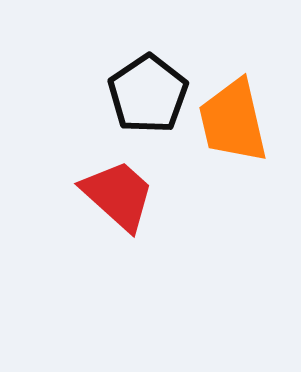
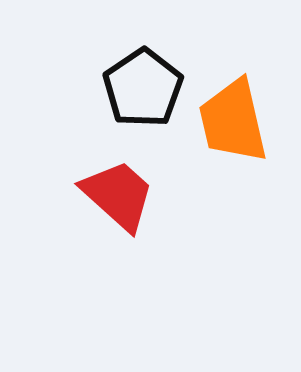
black pentagon: moved 5 px left, 6 px up
